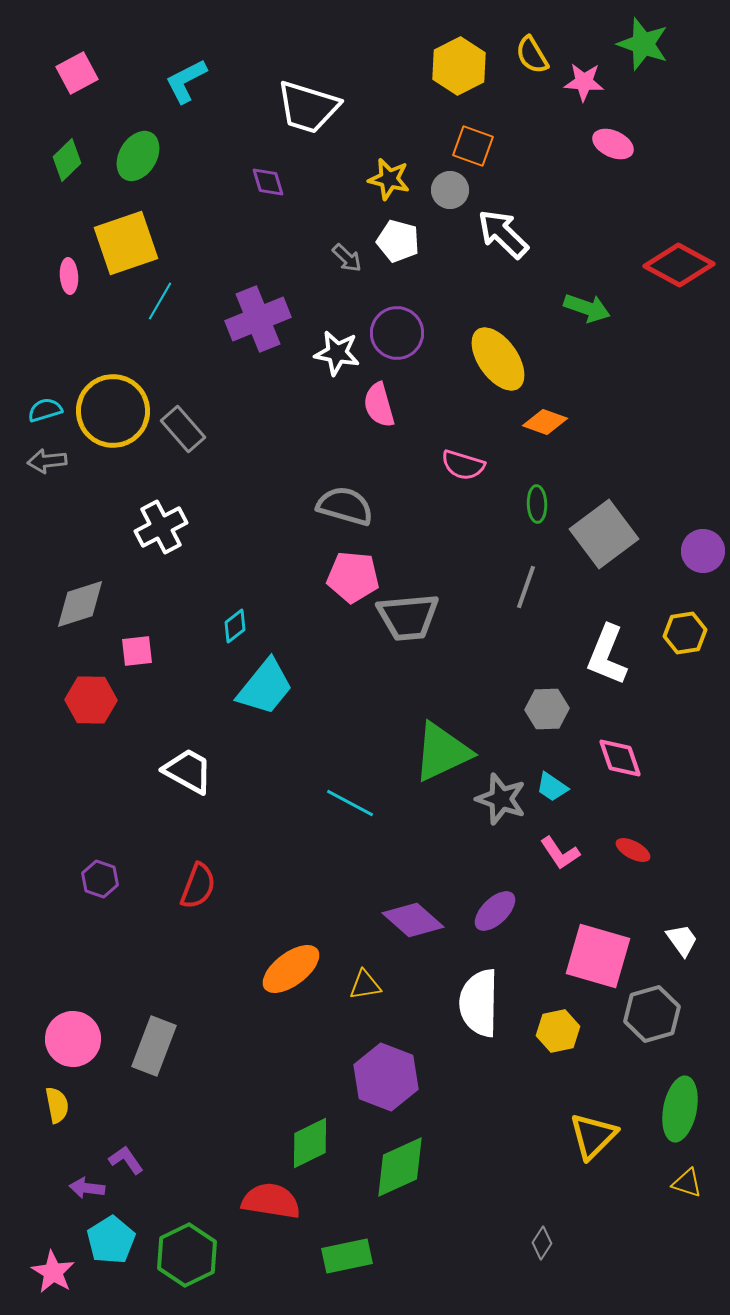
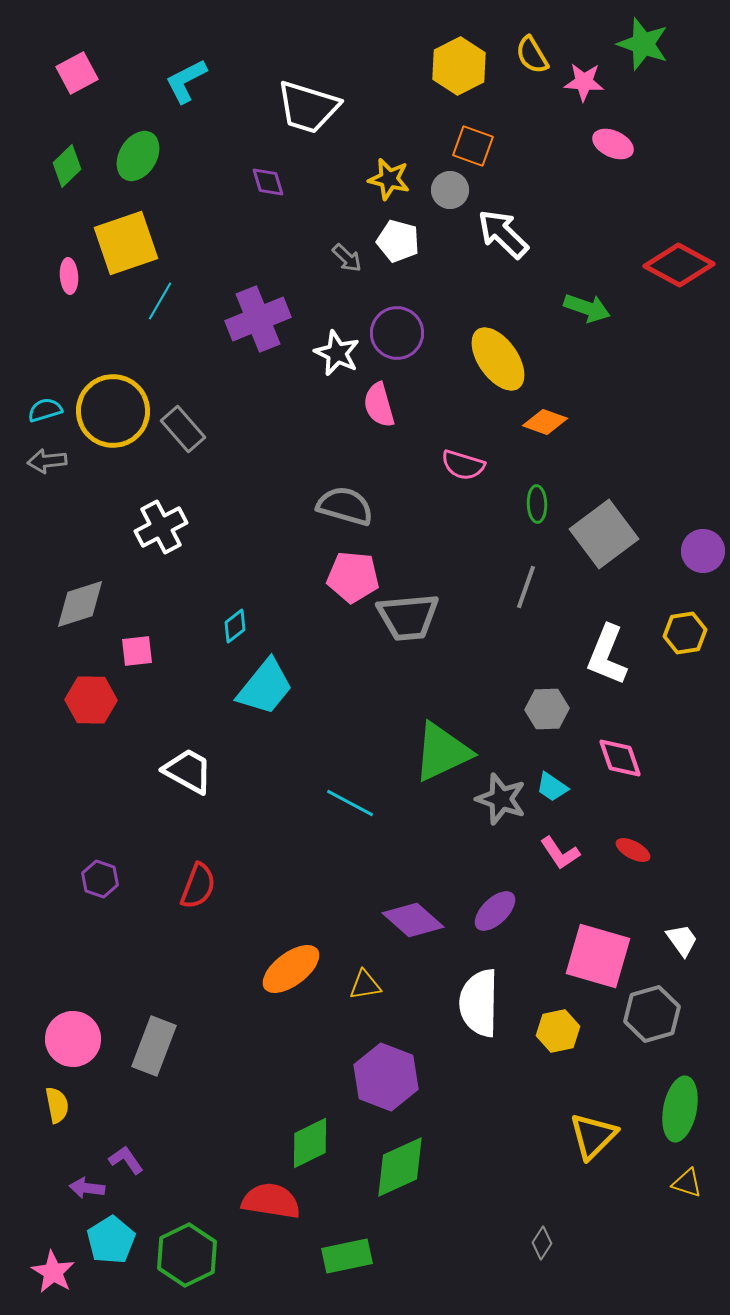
green diamond at (67, 160): moved 6 px down
white star at (337, 353): rotated 15 degrees clockwise
